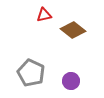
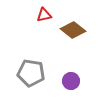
gray pentagon: rotated 16 degrees counterclockwise
